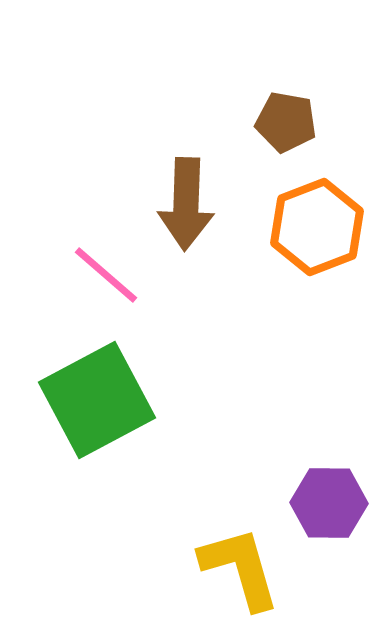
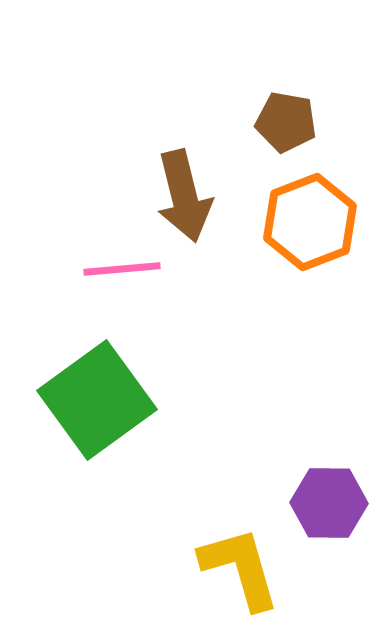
brown arrow: moved 2 px left, 8 px up; rotated 16 degrees counterclockwise
orange hexagon: moved 7 px left, 5 px up
pink line: moved 16 px right, 6 px up; rotated 46 degrees counterclockwise
green square: rotated 8 degrees counterclockwise
